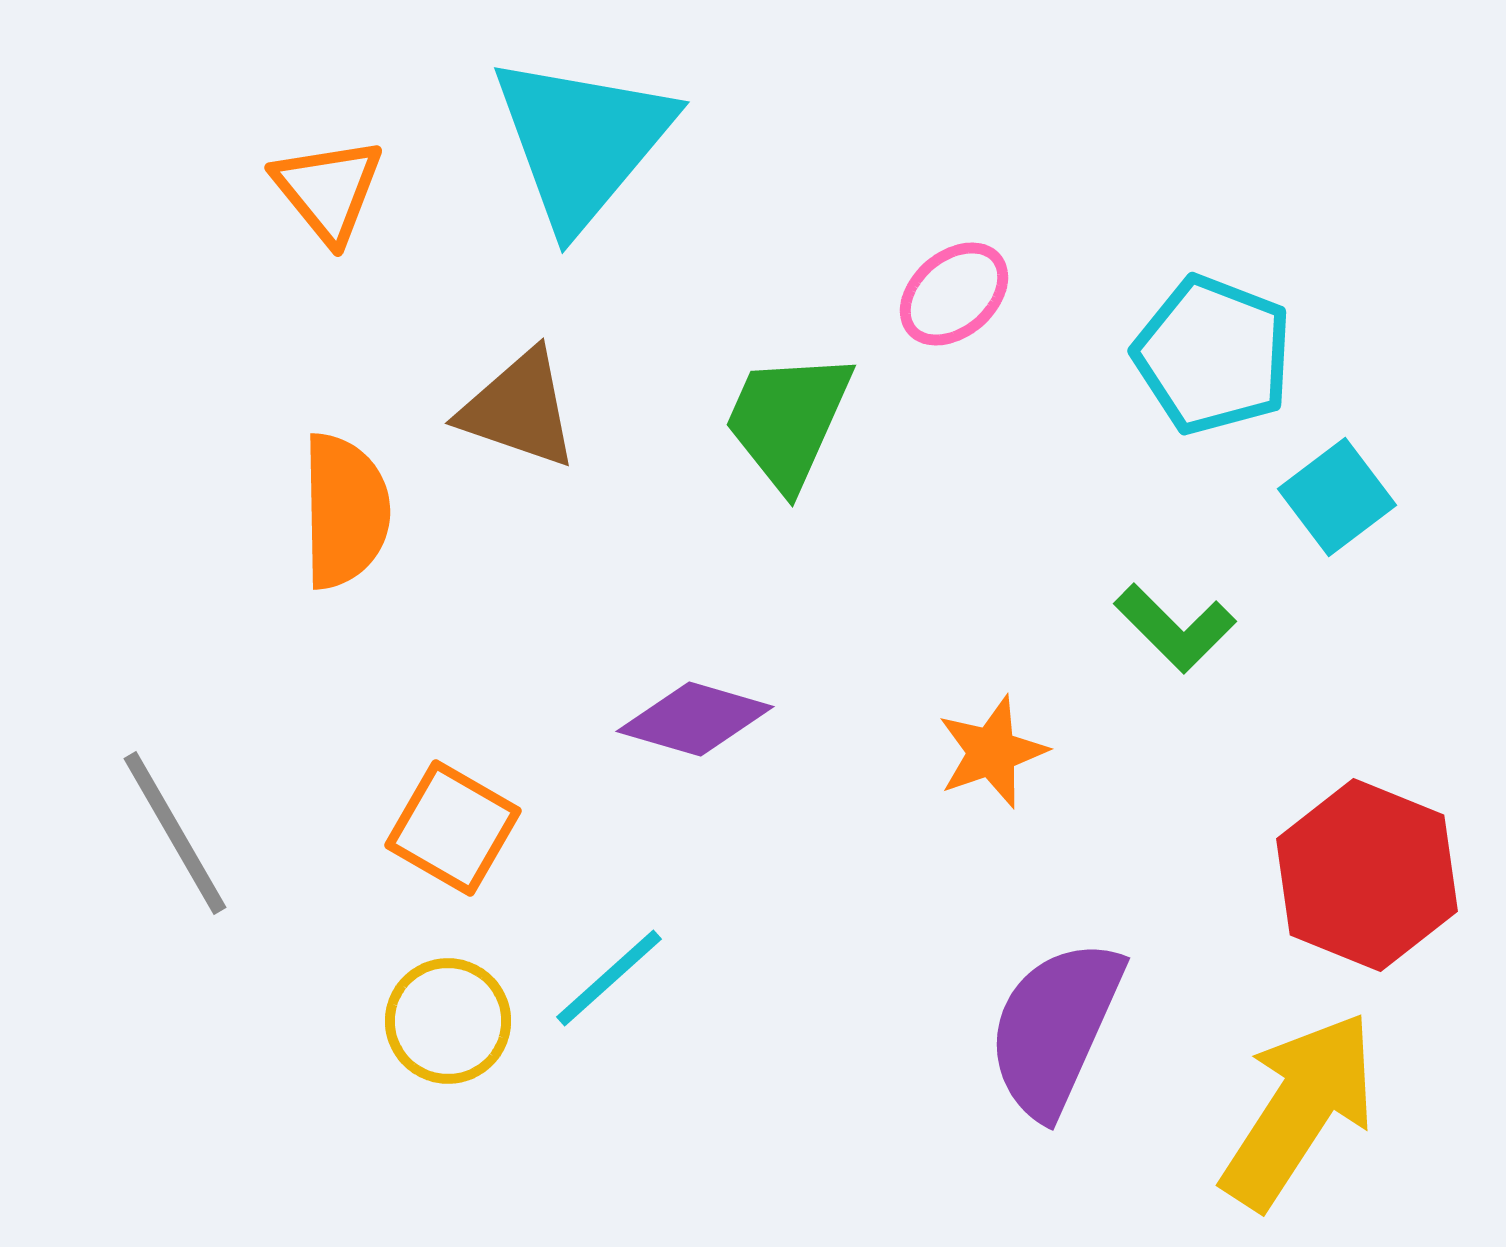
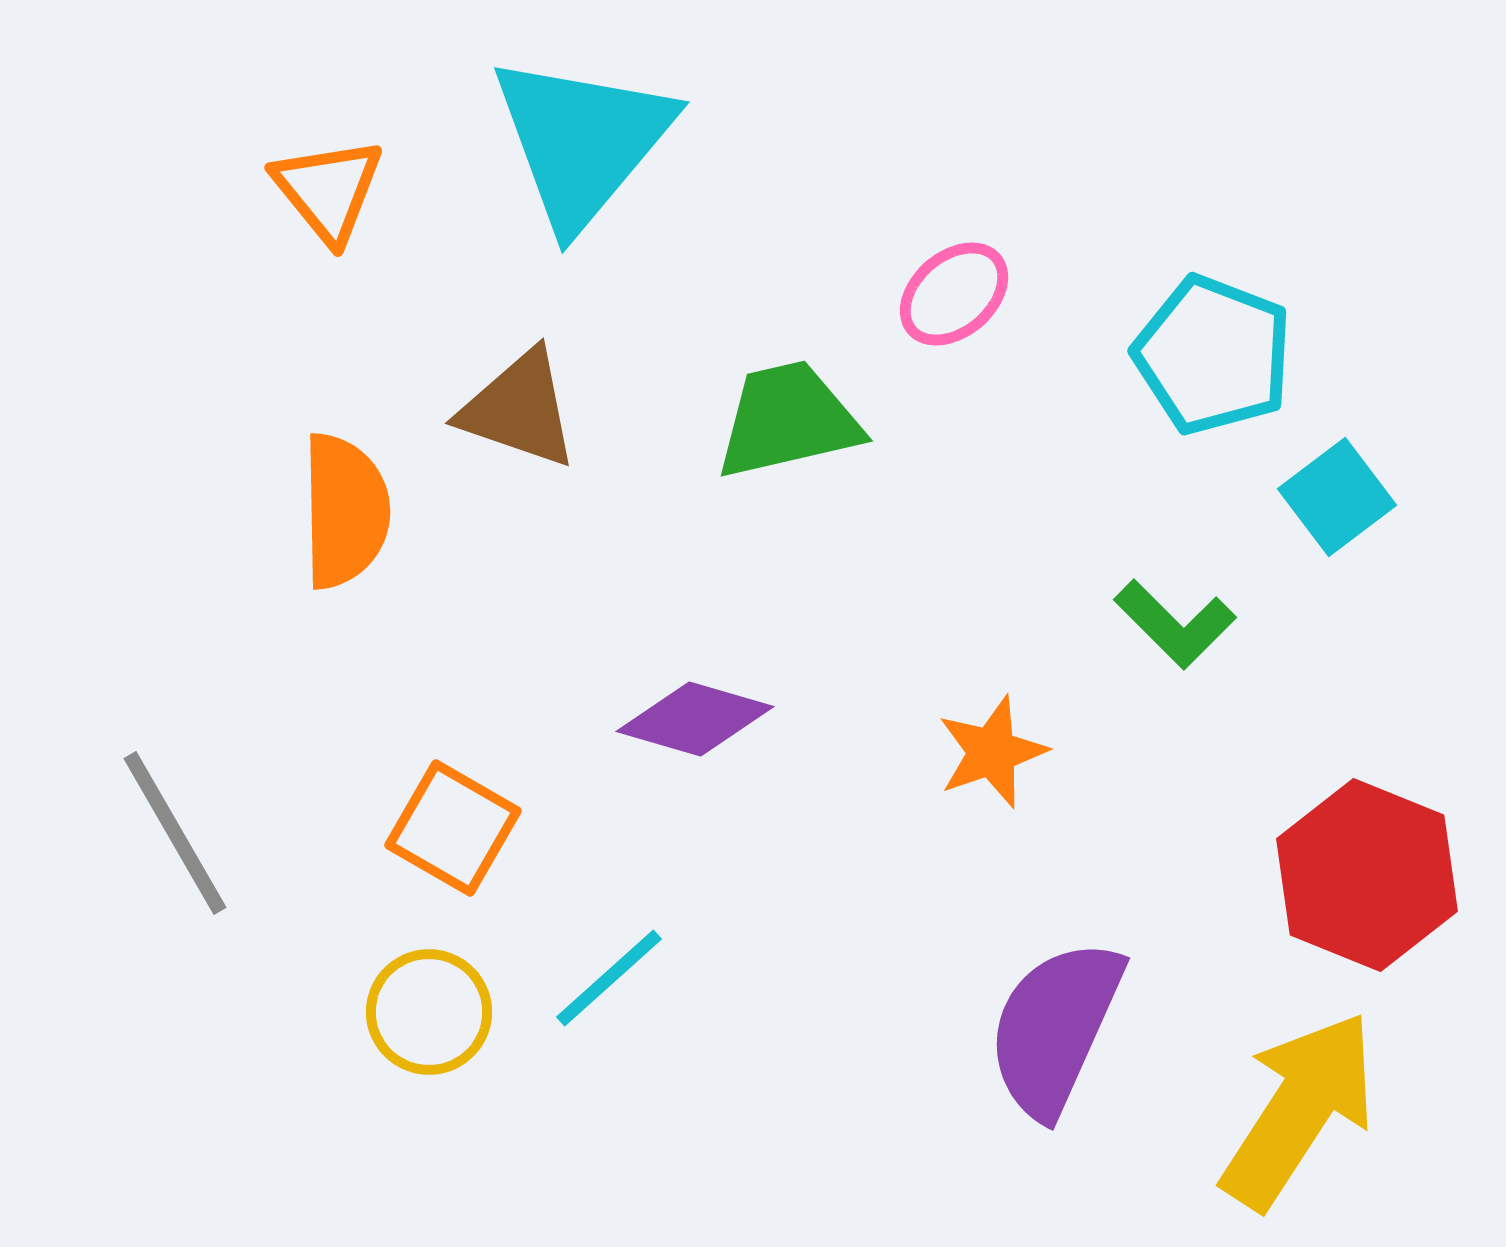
green trapezoid: rotated 53 degrees clockwise
green L-shape: moved 4 px up
yellow circle: moved 19 px left, 9 px up
